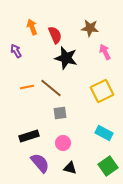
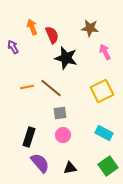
red semicircle: moved 3 px left
purple arrow: moved 3 px left, 4 px up
black rectangle: moved 1 px down; rotated 54 degrees counterclockwise
pink circle: moved 8 px up
black triangle: rotated 24 degrees counterclockwise
